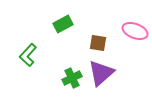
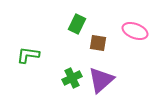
green rectangle: moved 14 px right; rotated 36 degrees counterclockwise
green L-shape: rotated 55 degrees clockwise
purple triangle: moved 7 px down
